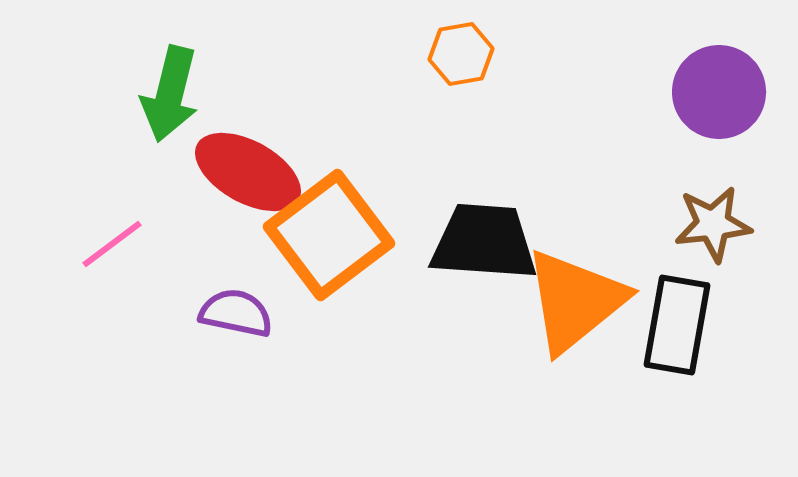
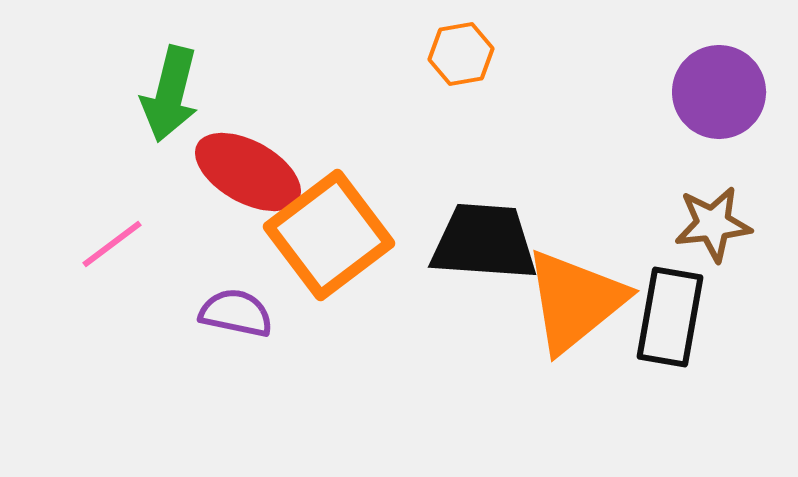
black rectangle: moved 7 px left, 8 px up
